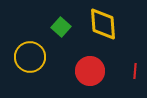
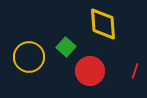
green square: moved 5 px right, 20 px down
yellow circle: moved 1 px left
red line: rotated 14 degrees clockwise
